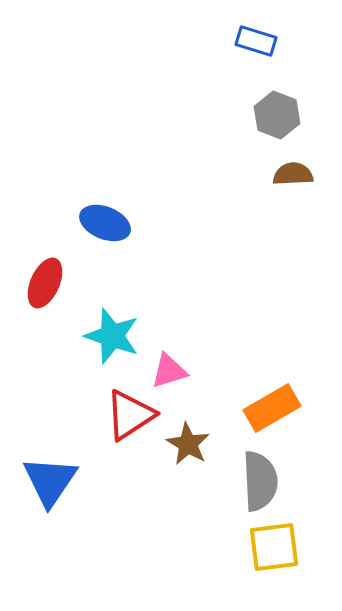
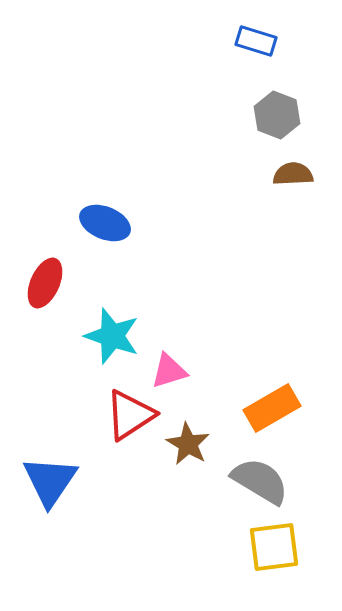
gray semicircle: rotated 56 degrees counterclockwise
